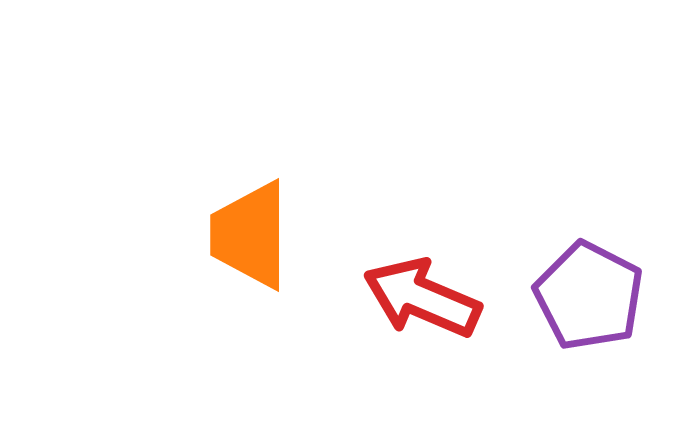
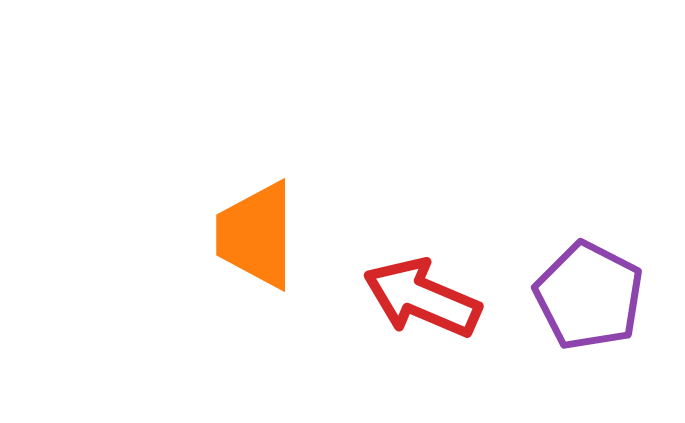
orange trapezoid: moved 6 px right
